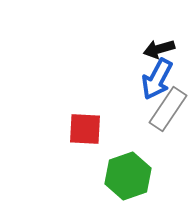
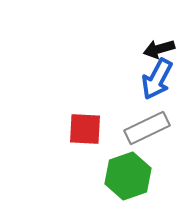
gray rectangle: moved 21 px left, 19 px down; rotated 30 degrees clockwise
